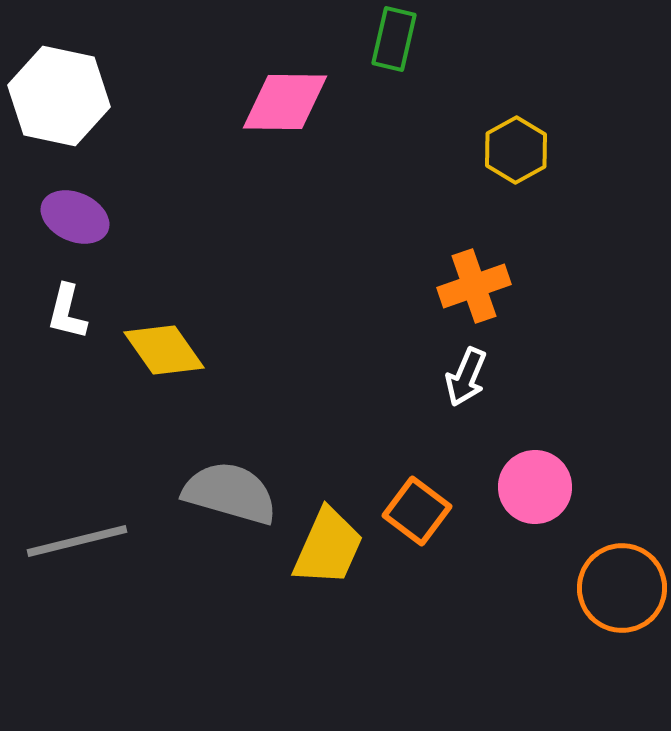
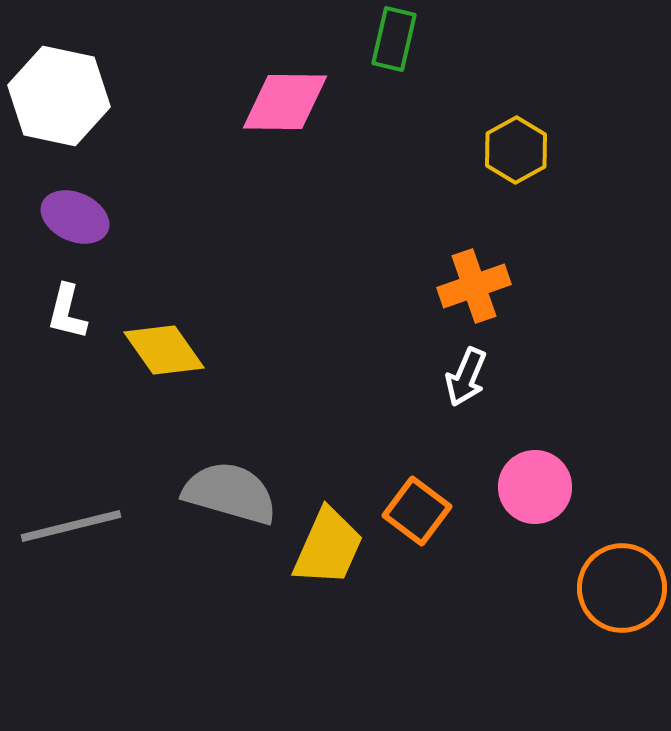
gray line: moved 6 px left, 15 px up
